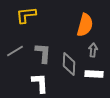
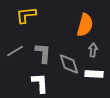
gray diamond: rotated 20 degrees counterclockwise
